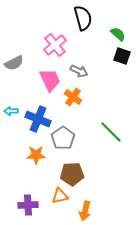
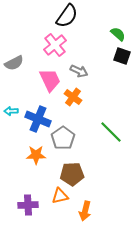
black semicircle: moved 16 px left, 2 px up; rotated 50 degrees clockwise
